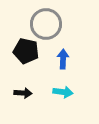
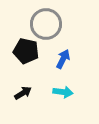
blue arrow: rotated 24 degrees clockwise
black arrow: rotated 36 degrees counterclockwise
